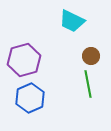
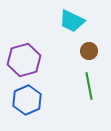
brown circle: moved 2 px left, 5 px up
green line: moved 1 px right, 2 px down
blue hexagon: moved 3 px left, 2 px down
